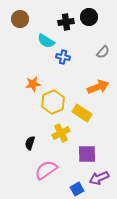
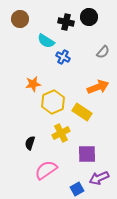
black cross: rotated 21 degrees clockwise
blue cross: rotated 16 degrees clockwise
yellow rectangle: moved 1 px up
